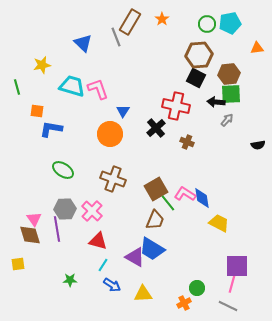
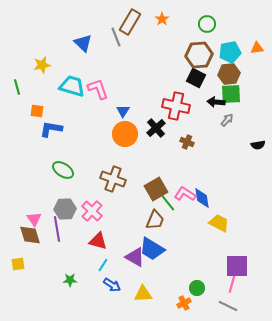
cyan pentagon at (230, 23): moved 29 px down
orange circle at (110, 134): moved 15 px right
